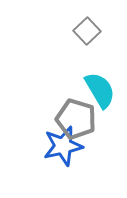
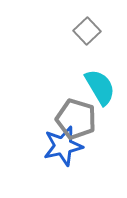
cyan semicircle: moved 3 px up
